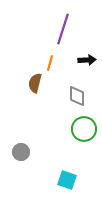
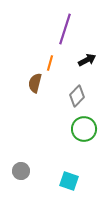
purple line: moved 2 px right
black arrow: rotated 24 degrees counterclockwise
gray diamond: rotated 45 degrees clockwise
gray circle: moved 19 px down
cyan square: moved 2 px right, 1 px down
